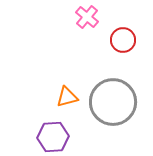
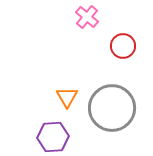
red circle: moved 6 px down
orange triangle: rotated 45 degrees counterclockwise
gray circle: moved 1 px left, 6 px down
